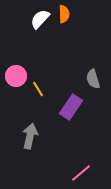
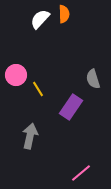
pink circle: moved 1 px up
